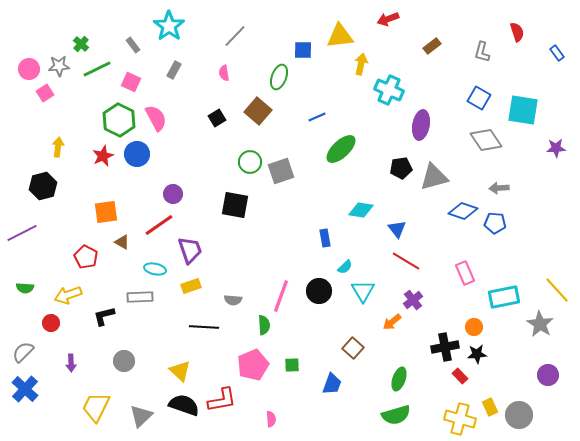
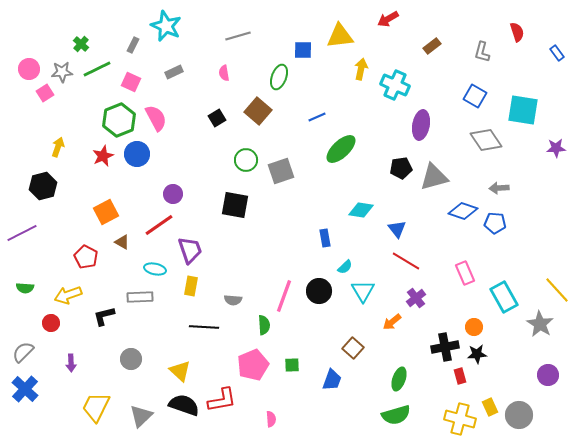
red arrow at (388, 19): rotated 10 degrees counterclockwise
cyan star at (169, 26): moved 3 px left; rotated 12 degrees counterclockwise
gray line at (235, 36): moved 3 px right; rotated 30 degrees clockwise
gray rectangle at (133, 45): rotated 63 degrees clockwise
yellow arrow at (361, 64): moved 5 px down
gray star at (59, 66): moved 3 px right, 6 px down
gray rectangle at (174, 70): moved 2 px down; rotated 36 degrees clockwise
cyan cross at (389, 90): moved 6 px right, 5 px up
blue square at (479, 98): moved 4 px left, 2 px up
green hexagon at (119, 120): rotated 12 degrees clockwise
yellow arrow at (58, 147): rotated 12 degrees clockwise
green circle at (250, 162): moved 4 px left, 2 px up
orange square at (106, 212): rotated 20 degrees counterclockwise
yellow rectangle at (191, 286): rotated 60 degrees counterclockwise
pink line at (281, 296): moved 3 px right
cyan rectangle at (504, 297): rotated 72 degrees clockwise
purple cross at (413, 300): moved 3 px right, 2 px up
gray circle at (124, 361): moved 7 px right, 2 px up
red rectangle at (460, 376): rotated 28 degrees clockwise
blue trapezoid at (332, 384): moved 4 px up
